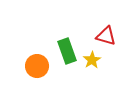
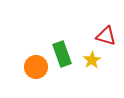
green rectangle: moved 5 px left, 3 px down
orange circle: moved 1 px left, 1 px down
